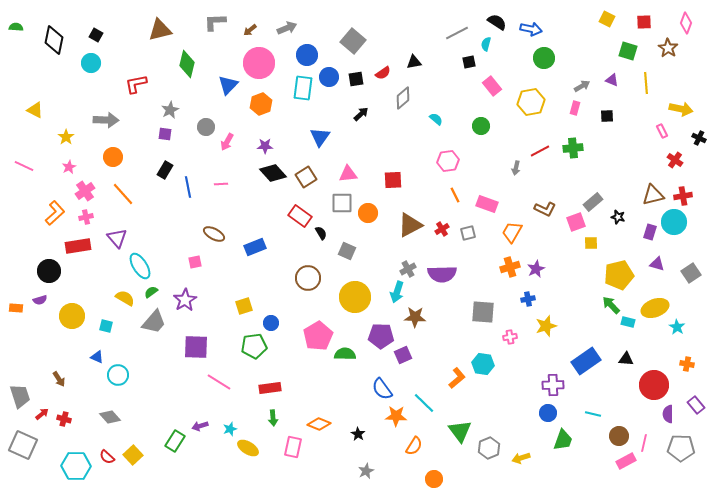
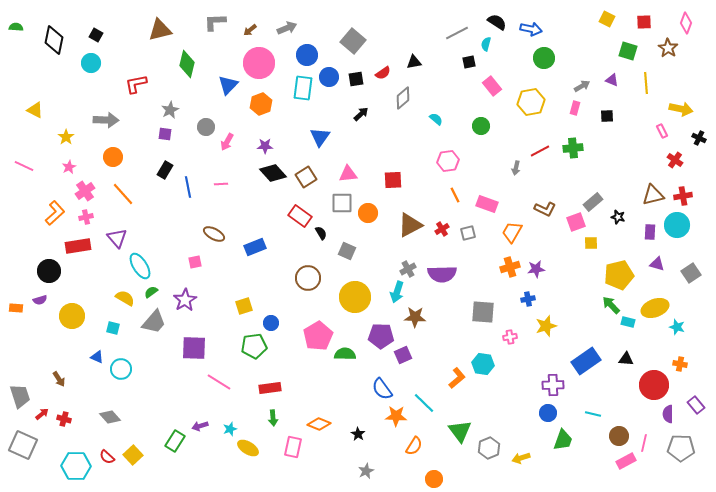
cyan circle at (674, 222): moved 3 px right, 3 px down
purple rectangle at (650, 232): rotated 14 degrees counterclockwise
purple star at (536, 269): rotated 18 degrees clockwise
cyan square at (106, 326): moved 7 px right, 2 px down
cyan star at (677, 327): rotated 14 degrees counterclockwise
purple square at (196, 347): moved 2 px left, 1 px down
orange cross at (687, 364): moved 7 px left
cyan circle at (118, 375): moved 3 px right, 6 px up
